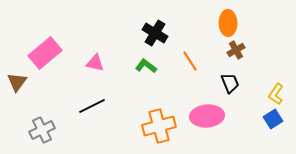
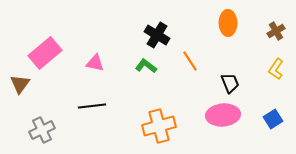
black cross: moved 2 px right, 2 px down
brown cross: moved 40 px right, 19 px up
brown triangle: moved 3 px right, 2 px down
yellow L-shape: moved 25 px up
black line: rotated 20 degrees clockwise
pink ellipse: moved 16 px right, 1 px up
